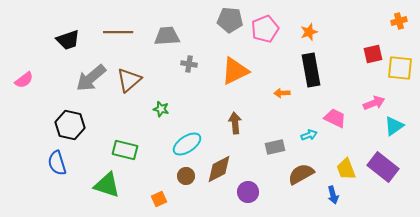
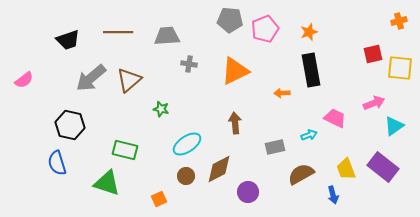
green triangle: moved 2 px up
